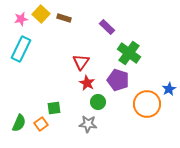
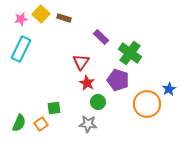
purple rectangle: moved 6 px left, 10 px down
green cross: moved 1 px right
